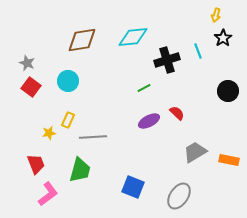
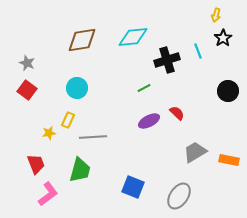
cyan circle: moved 9 px right, 7 px down
red square: moved 4 px left, 3 px down
